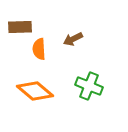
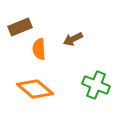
brown rectangle: rotated 20 degrees counterclockwise
green cross: moved 7 px right, 1 px up
orange diamond: moved 2 px up
